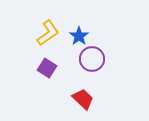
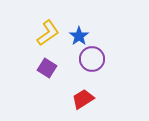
red trapezoid: rotated 75 degrees counterclockwise
